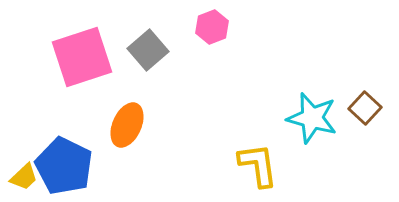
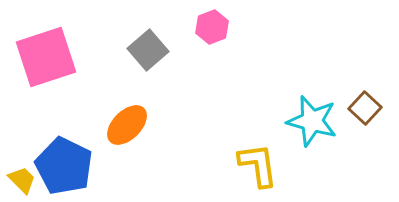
pink square: moved 36 px left
cyan star: moved 3 px down
orange ellipse: rotated 21 degrees clockwise
yellow trapezoid: moved 2 px left, 3 px down; rotated 92 degrees counterclockwise
